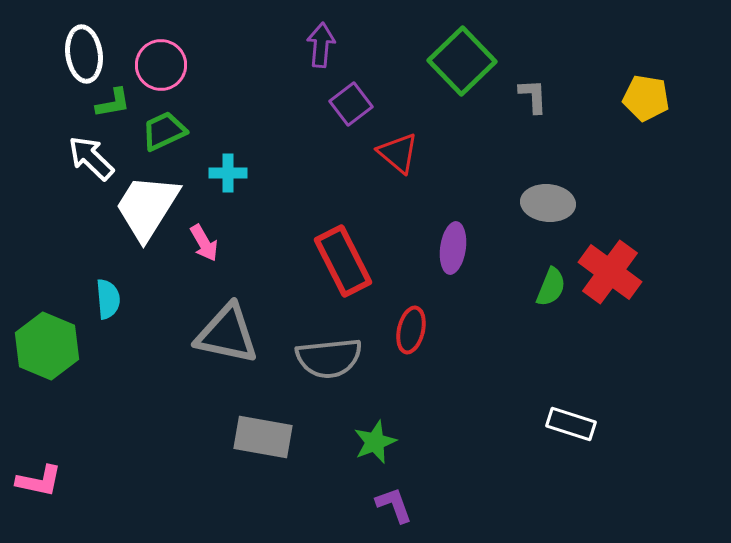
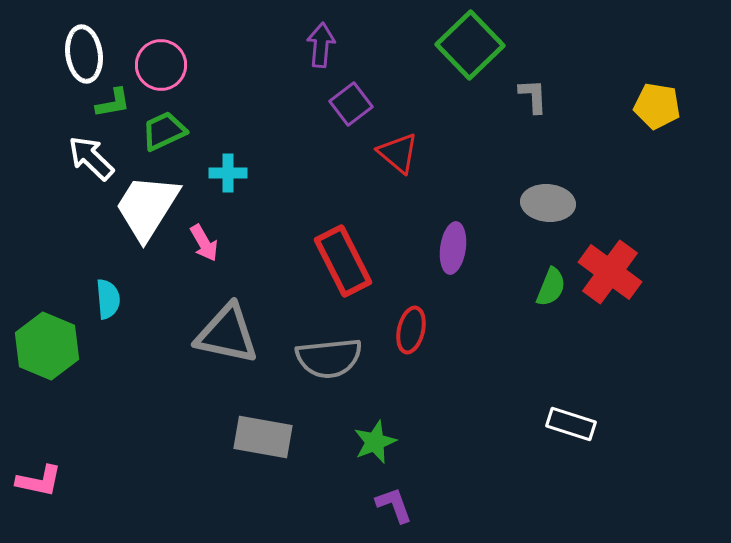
green square: moved 8 px right, 16 px up
yellow pentagon: moved 11 px right, 8 px down
